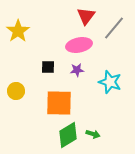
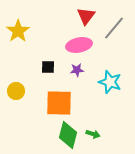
green diamond: rotated 44 degrees counterclockwise
